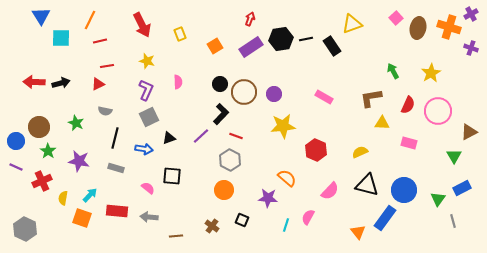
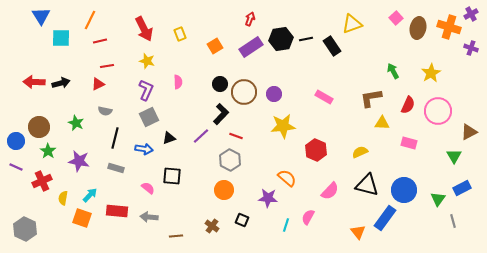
red arrow at (142, 25): moved 2 px right, 4 px down
